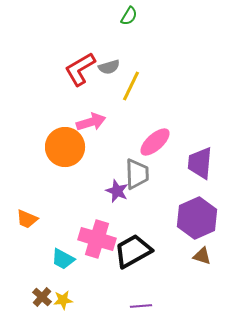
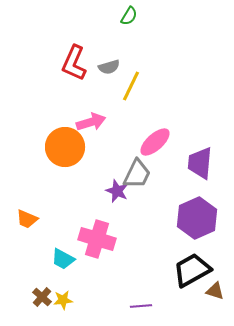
red L-shape: moved 6 px left, 6 px up; rotated 36 degrees counterclockwise
gray trapezoid: rotated 28 degrees clockwise
black trapezoid: moved 59 px right, 19 px down
brown triangle: moved 13 px right, 35 px down
